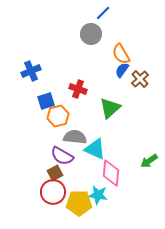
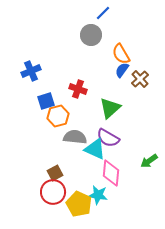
gray circle: moved 1 px down
purple semicircle: moved 46 px right, 18 px up
yellow pentagon: moved 1 px down; rotated 25 degrees clockwise
